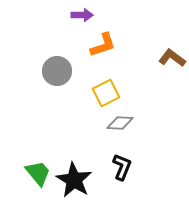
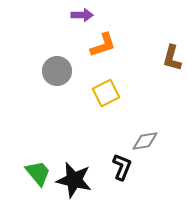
brown L-shape: rotated 112 degrees counterclockwise
gray diamond: moved 25 px right, 18 px down; rotated 12 degrees counterclockwise
black star: rotated 18 degrees counterclockwise
